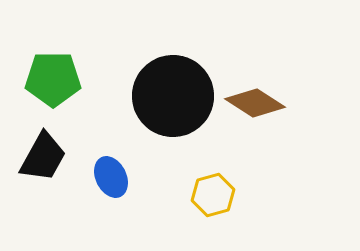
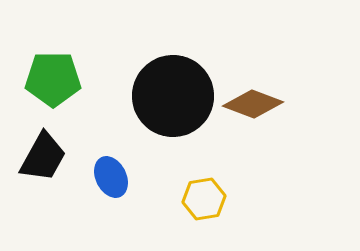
brown diamond: moved 2 px left, 1 px down; rotated 12 degrees counterclockwise
yellow hexagon: moved 9 px left, 4 px down; rotated 6 degrees clockwise
